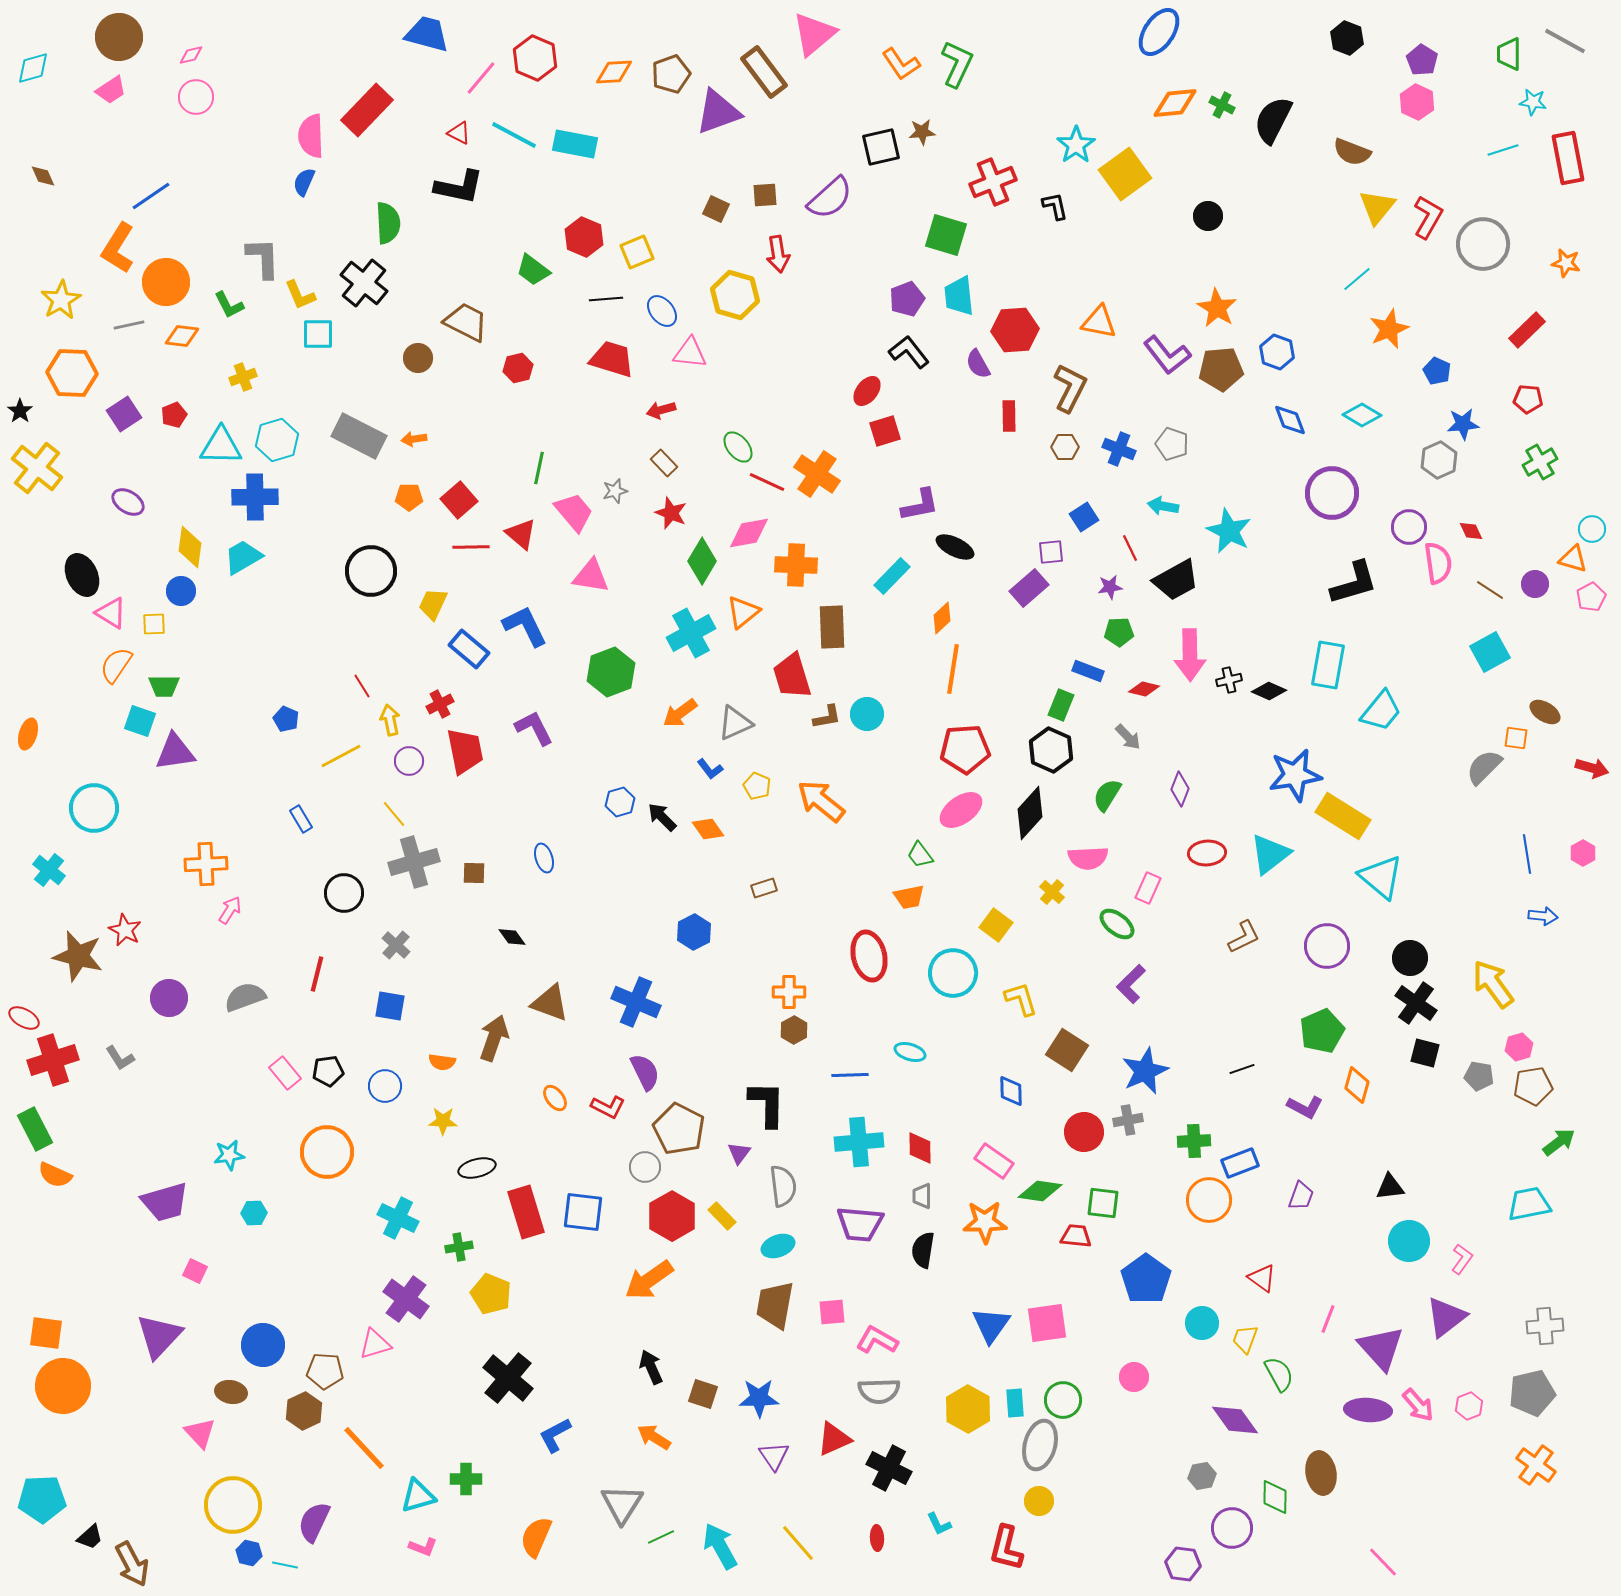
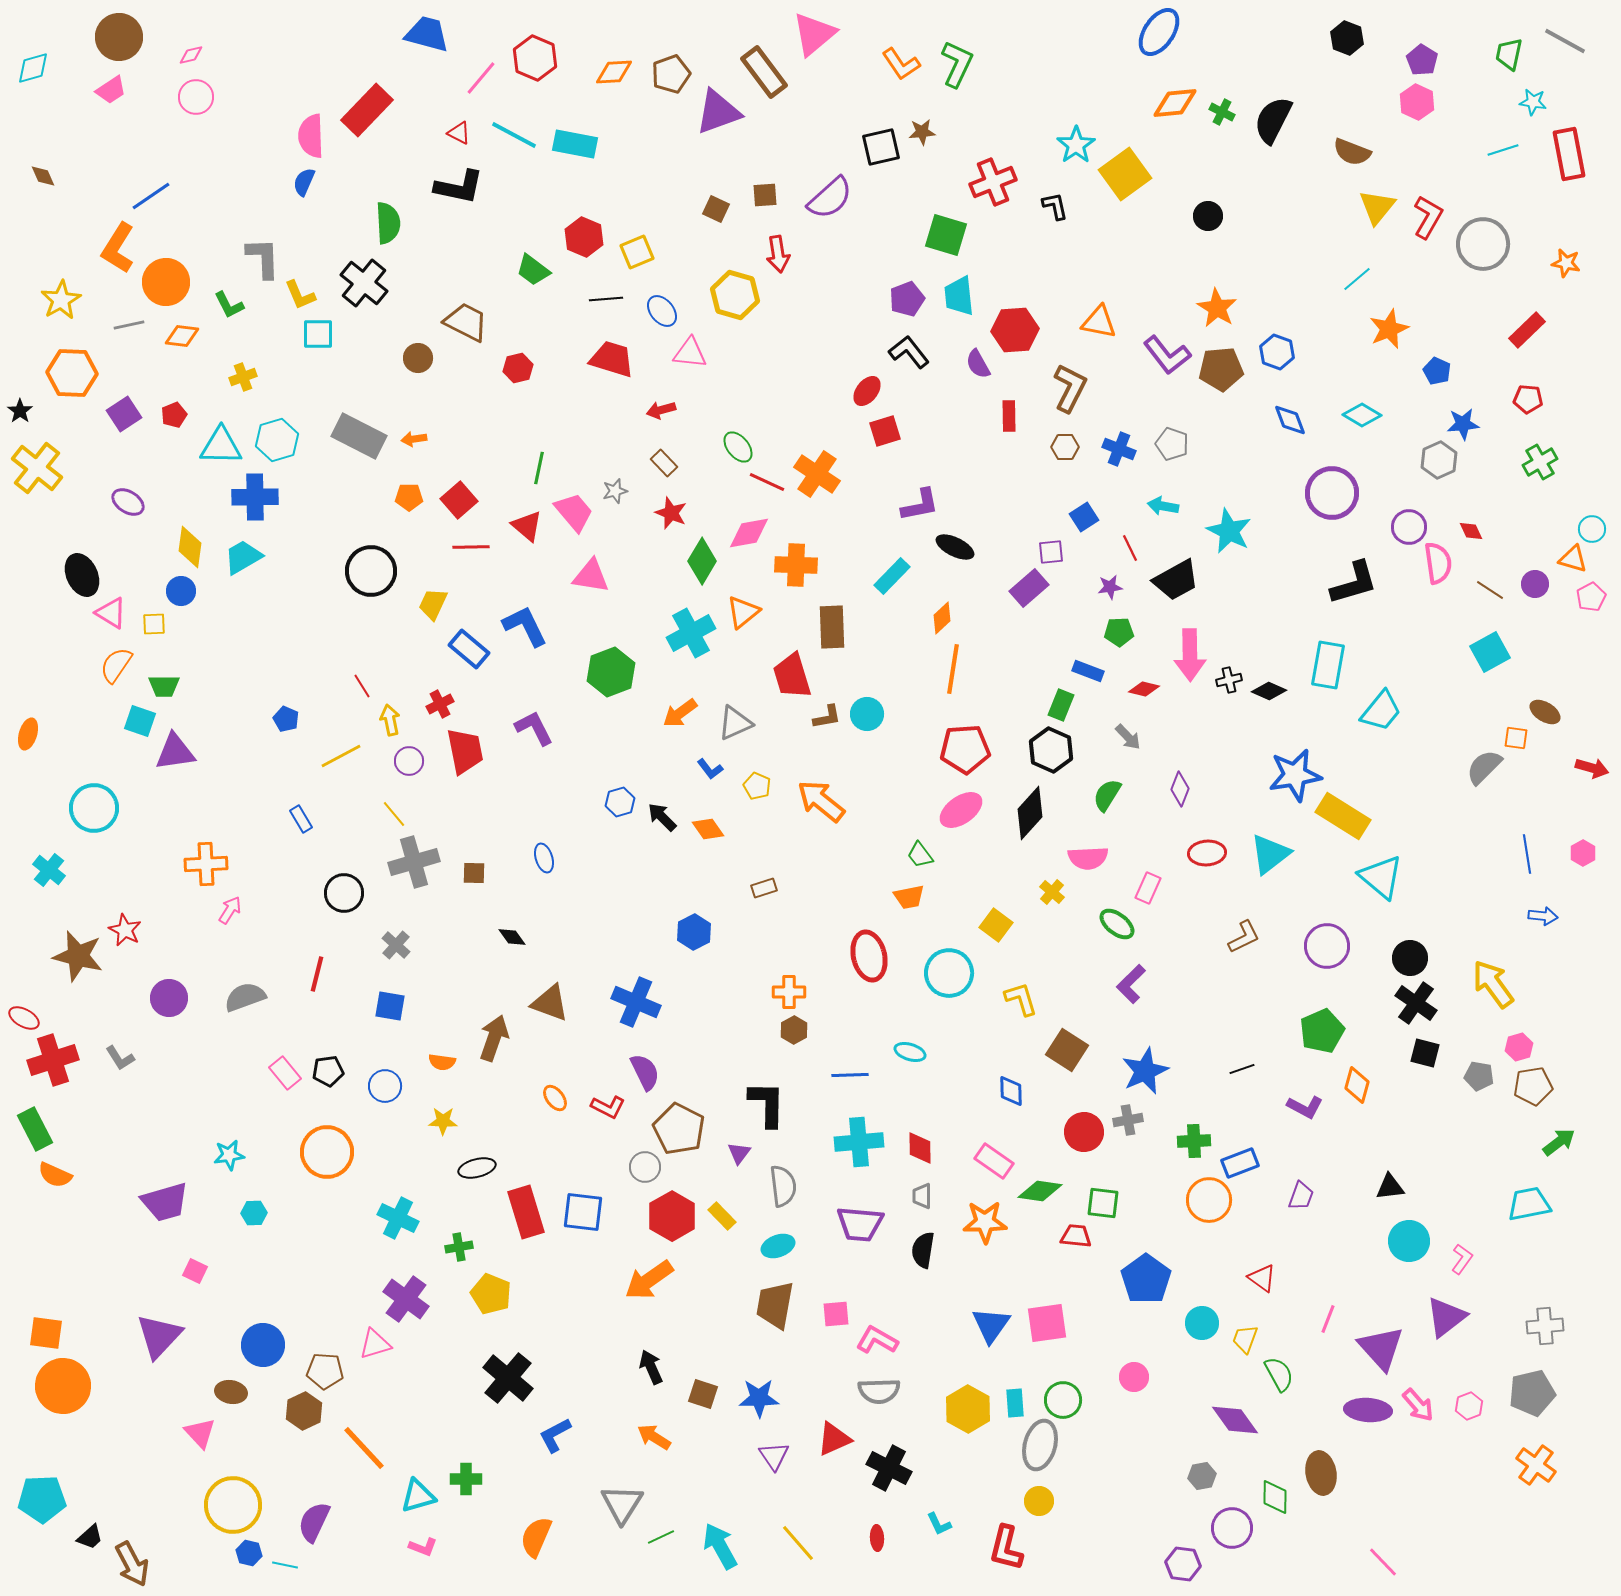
green trapezoid at (1509, 54): rotated 12 degrees clockwise
green cross at (1222, 105): moved 7 px down
red rectangle at (1568, 158): moved 1 px right, 4 px up
red triangle at (521, 534): moved 6 px right, 8 px up
cyan circle at (953, 973): moved 4 px left
pink square at (832, 1312): moved 4 px right, 2 px down
